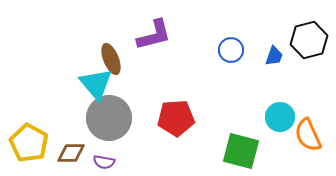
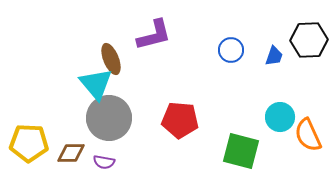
black hexagon: rotated 12 degrees clockwise
red pentagon: moved 4 px right, 2 px down; rotated 9 degrees clockwise
yellow pentagon: rotated 27 degrees counterclockwise
